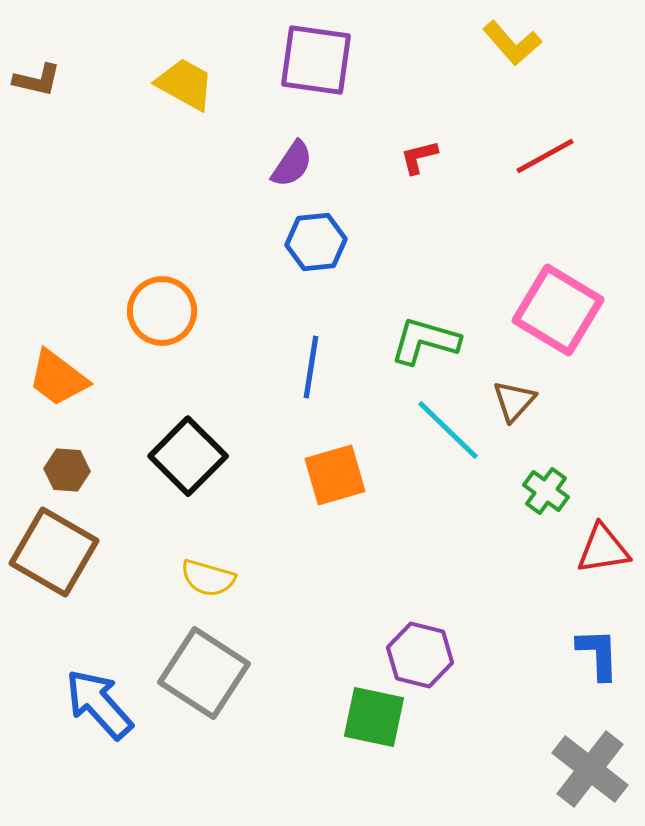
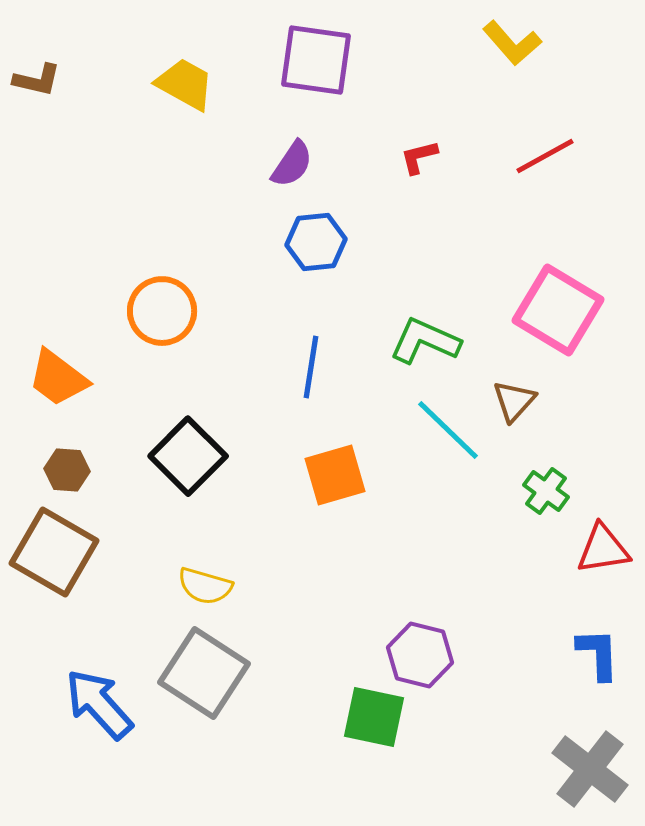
green L-shape: rotated 8 degrees clockwise
yellow semicircle: moved 3 px left, 8 px down
